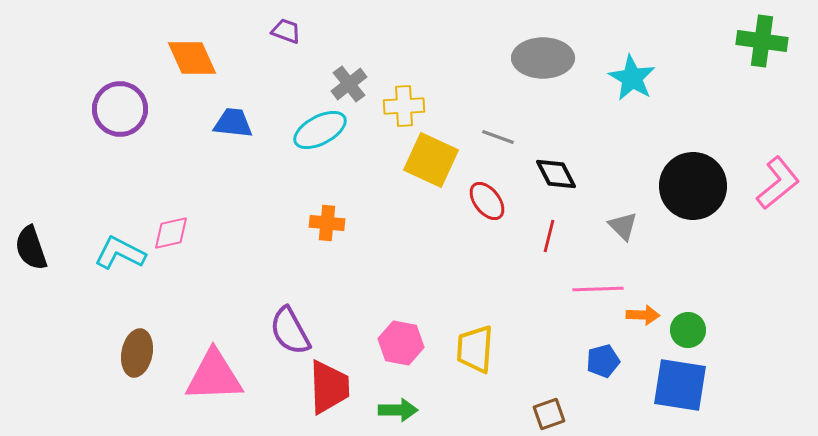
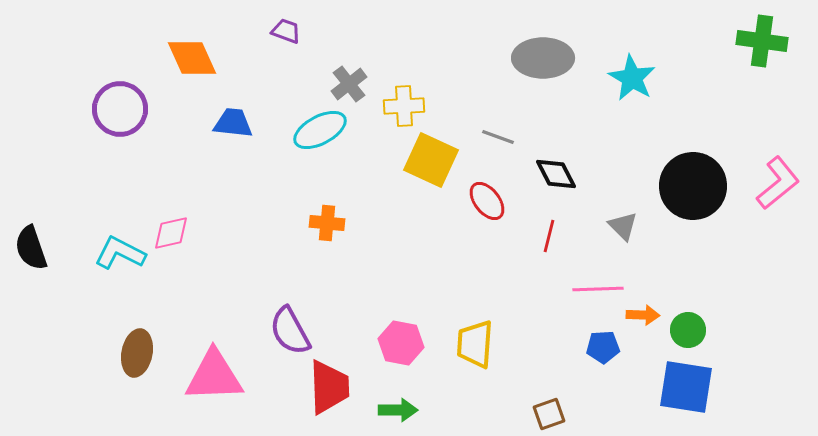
yellow trapezoid: moved 5 px up
blue pentagon: moved 14 px up; rotated 12 degrees clockwise
blue square: moved 6 px right, 2 px down
